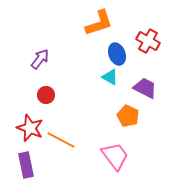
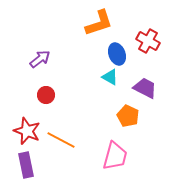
purple arrow: rotated 15 degrees clockwise
red star: moved 3 px left, 3 px down
pink trapezoid: rotated 52 degrees clockwise
